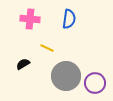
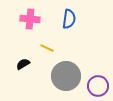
purple circle: moved 3 px right, 3 px down
